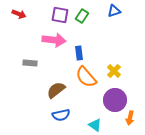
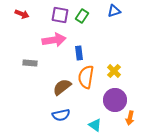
red arrow: moved 3 px right
pink arrow: rotated 15 degrees counterclockwise
orange semicircle: rotated 50 degrees clockwise
brown semicircle: moved 6 px right, 3 px up
